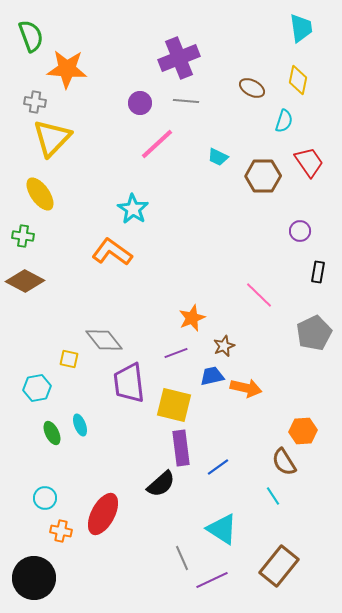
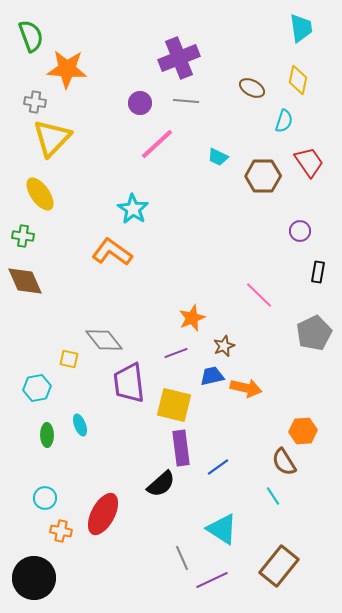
brown diamond at (25, 281): rotated 39 degrees clockwise
green ellipse at (52, 433): moved 5 px left, 2 px down; rotated 25 degrees clockwise
